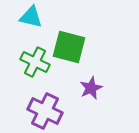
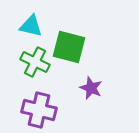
cyan triangle: moved 9 px down
purple star: rotated 25 degrees counterclockwise
purple cross: moved 6 px left, 1 px up; rotated 12 degrees counterclockwise
